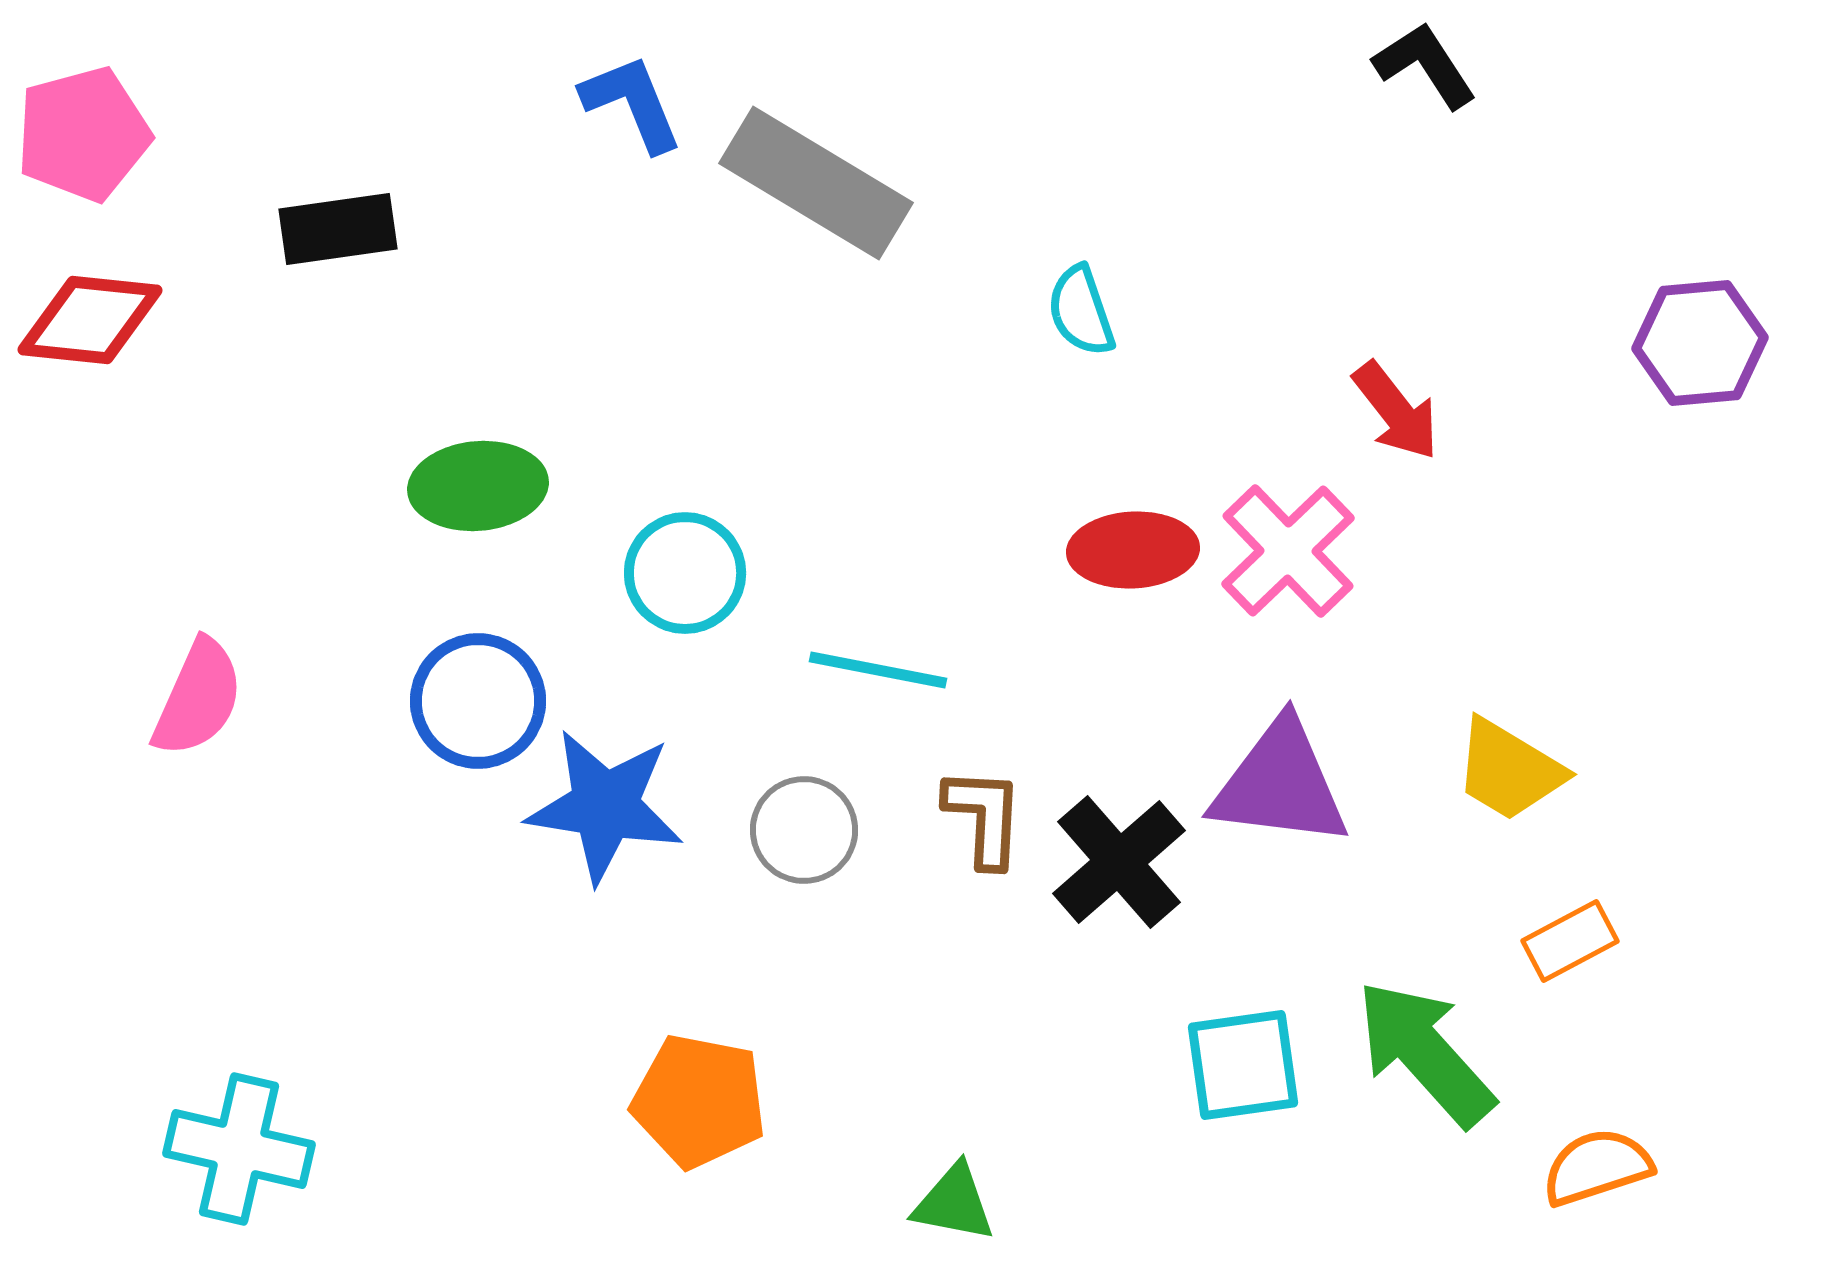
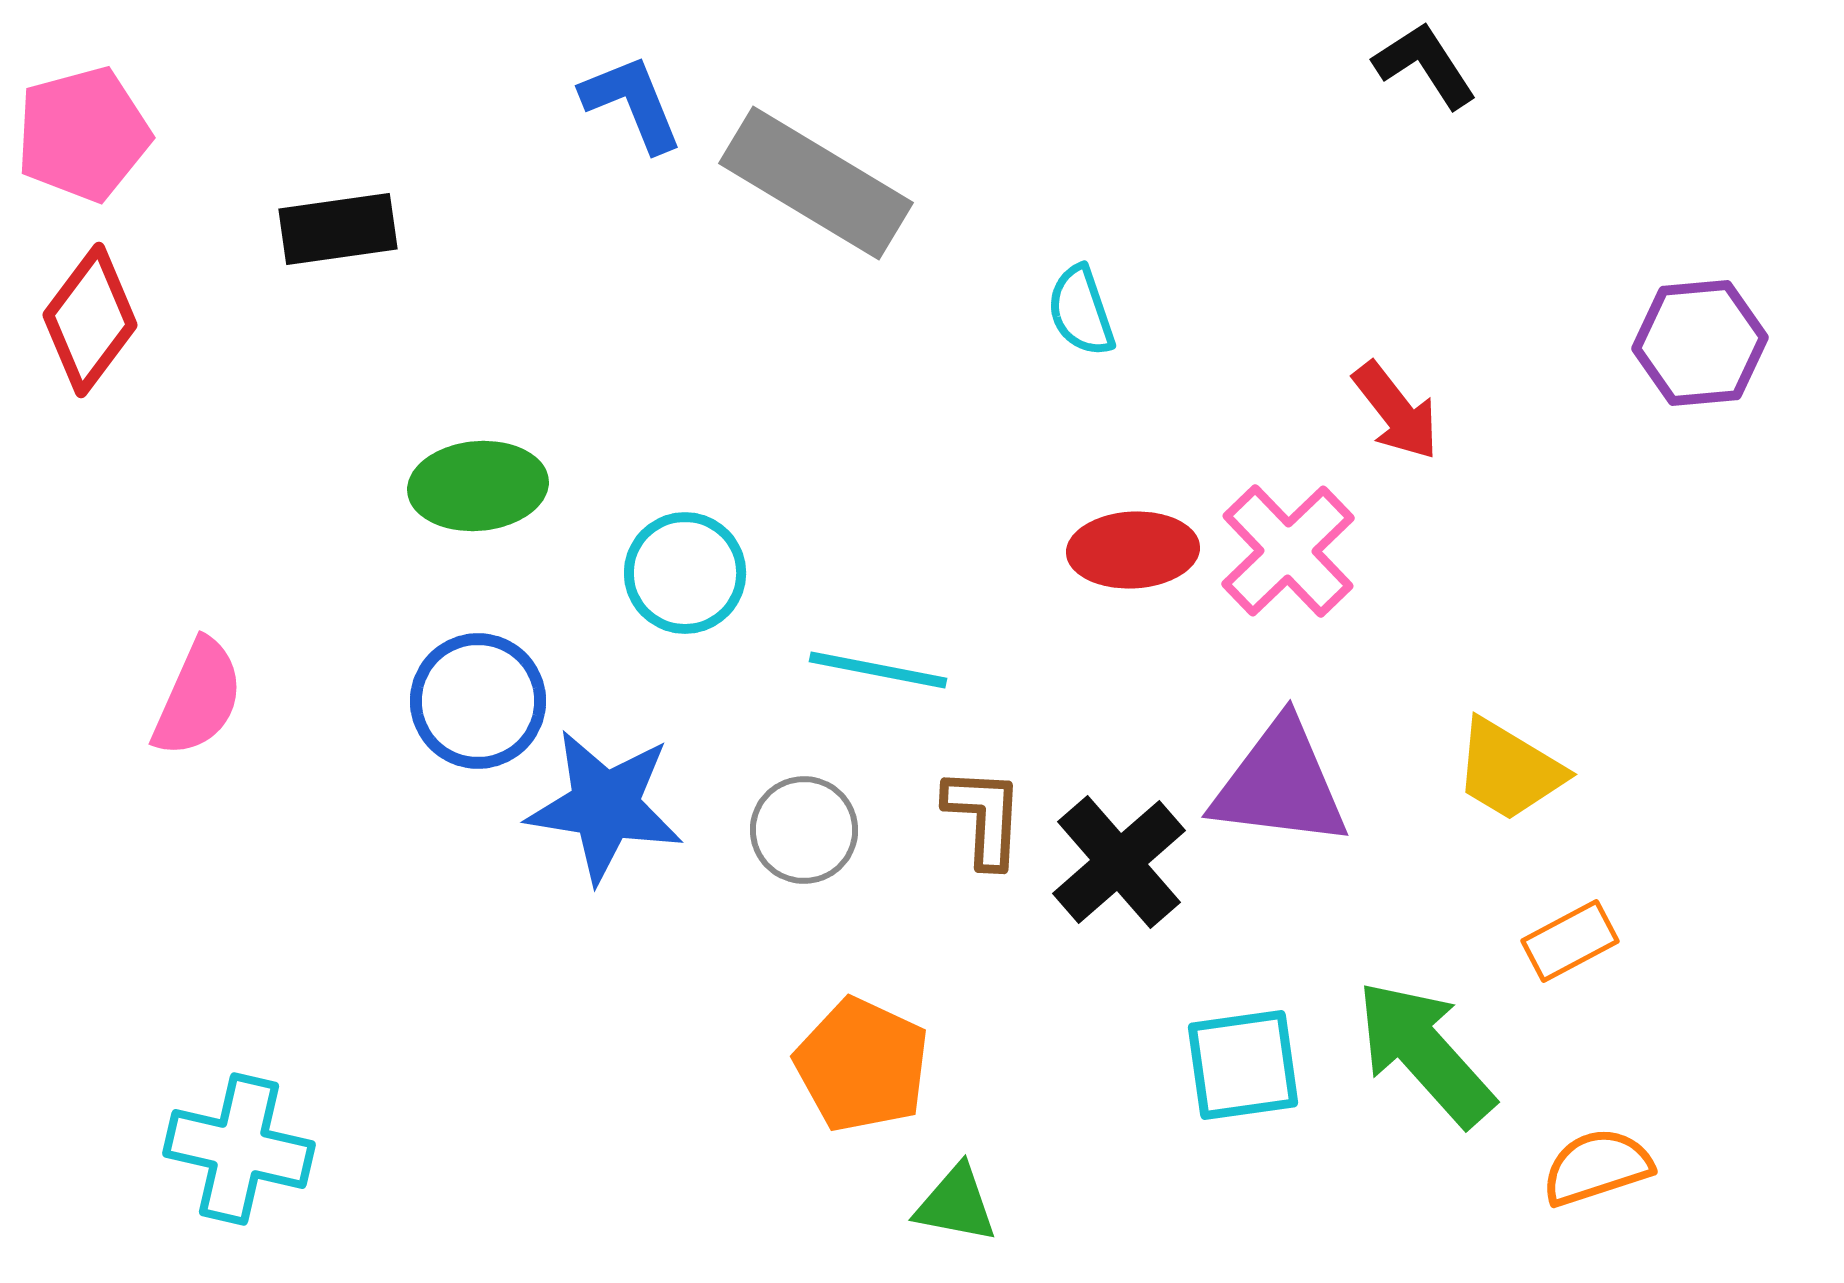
red diamond: rotated 59 degrees counterclockwise
orange pentagon: moved 163 px right, 36 px up; rotated 14 degrees clockwise
green triangle: moved 2 px right, 1 px down
